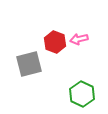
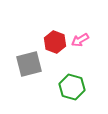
pink arrow: moved 1 px right, 1 px down; rotated 18 degrees counterclockwise
green hexagon: moved 10 px left, 7 px up; rotated 10 degrees counterclockwise
